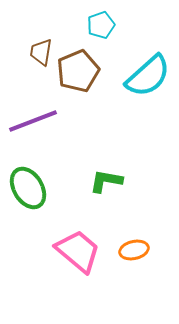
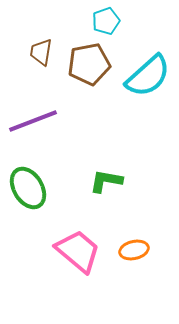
cyan pentagon: moved 5 px right, 4 px up
brown pentagon: moved 11 px right, 7 px up; rotated 12 degrees clockwise
